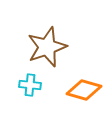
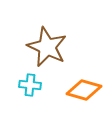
brown star: rotated 27 degrees counterclockwise
